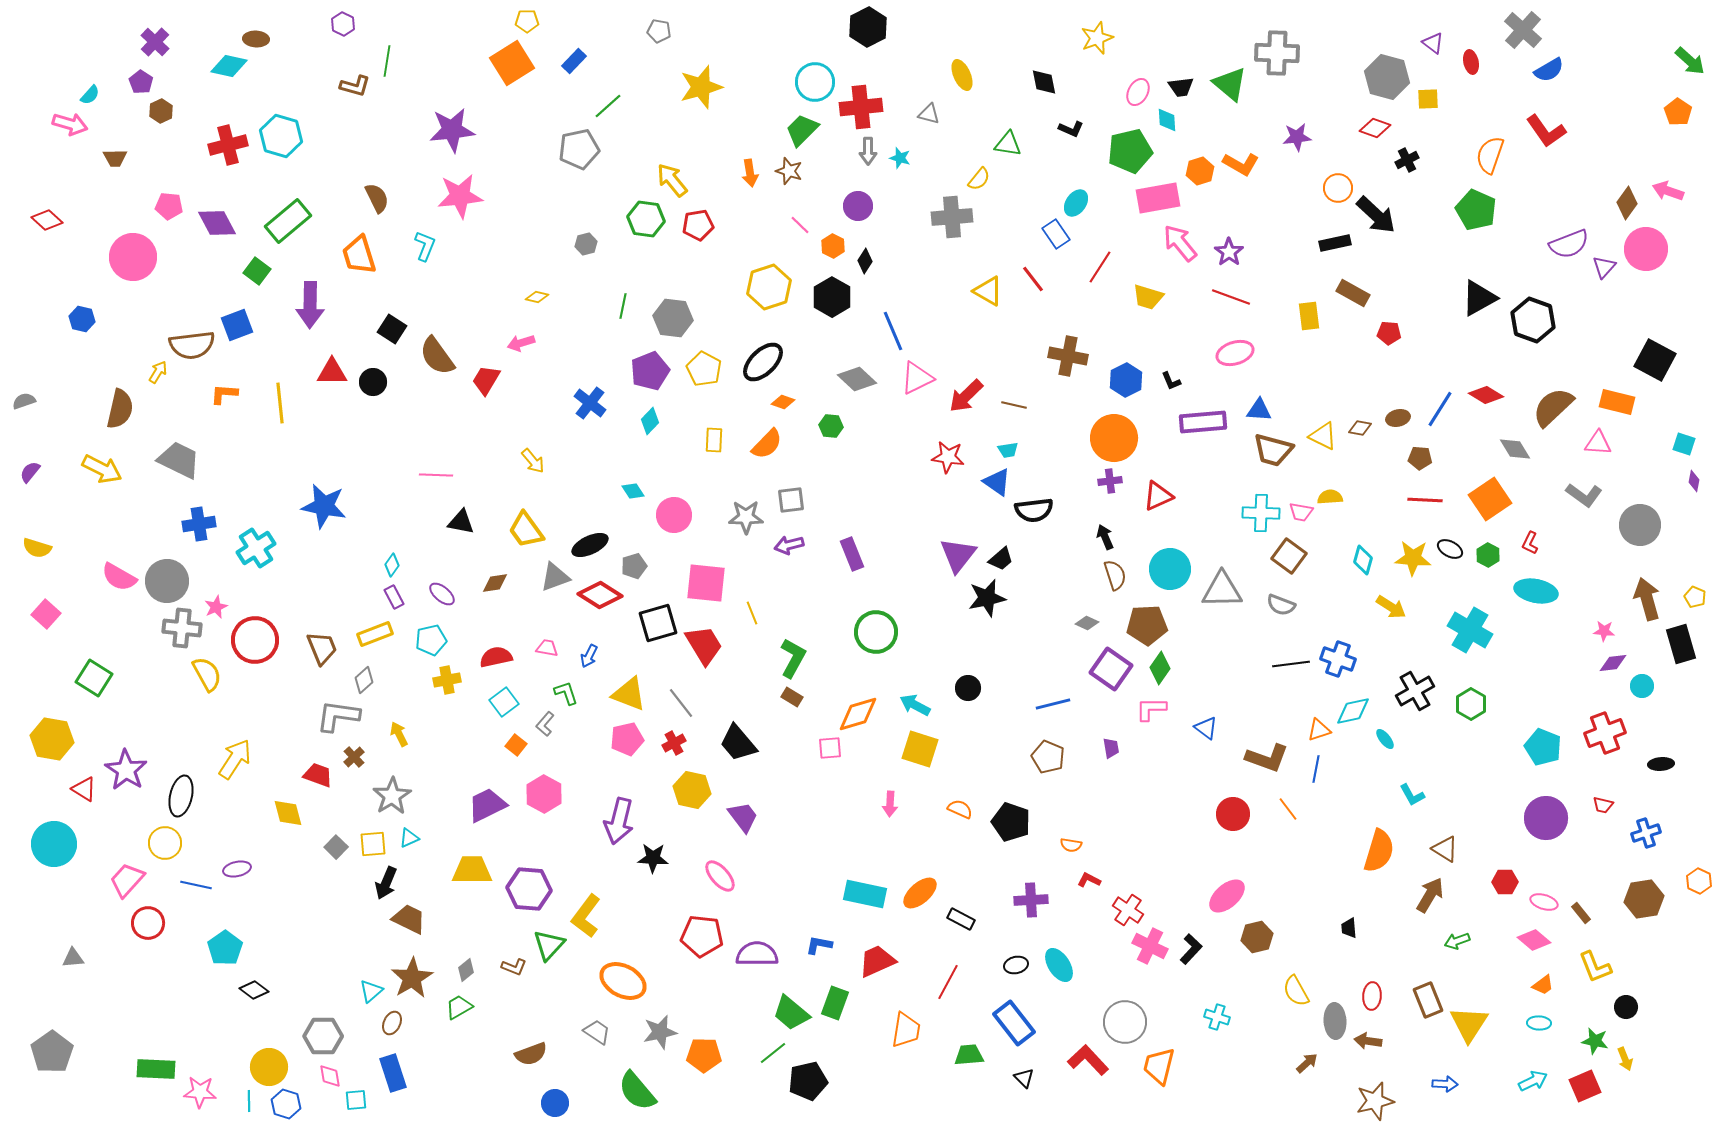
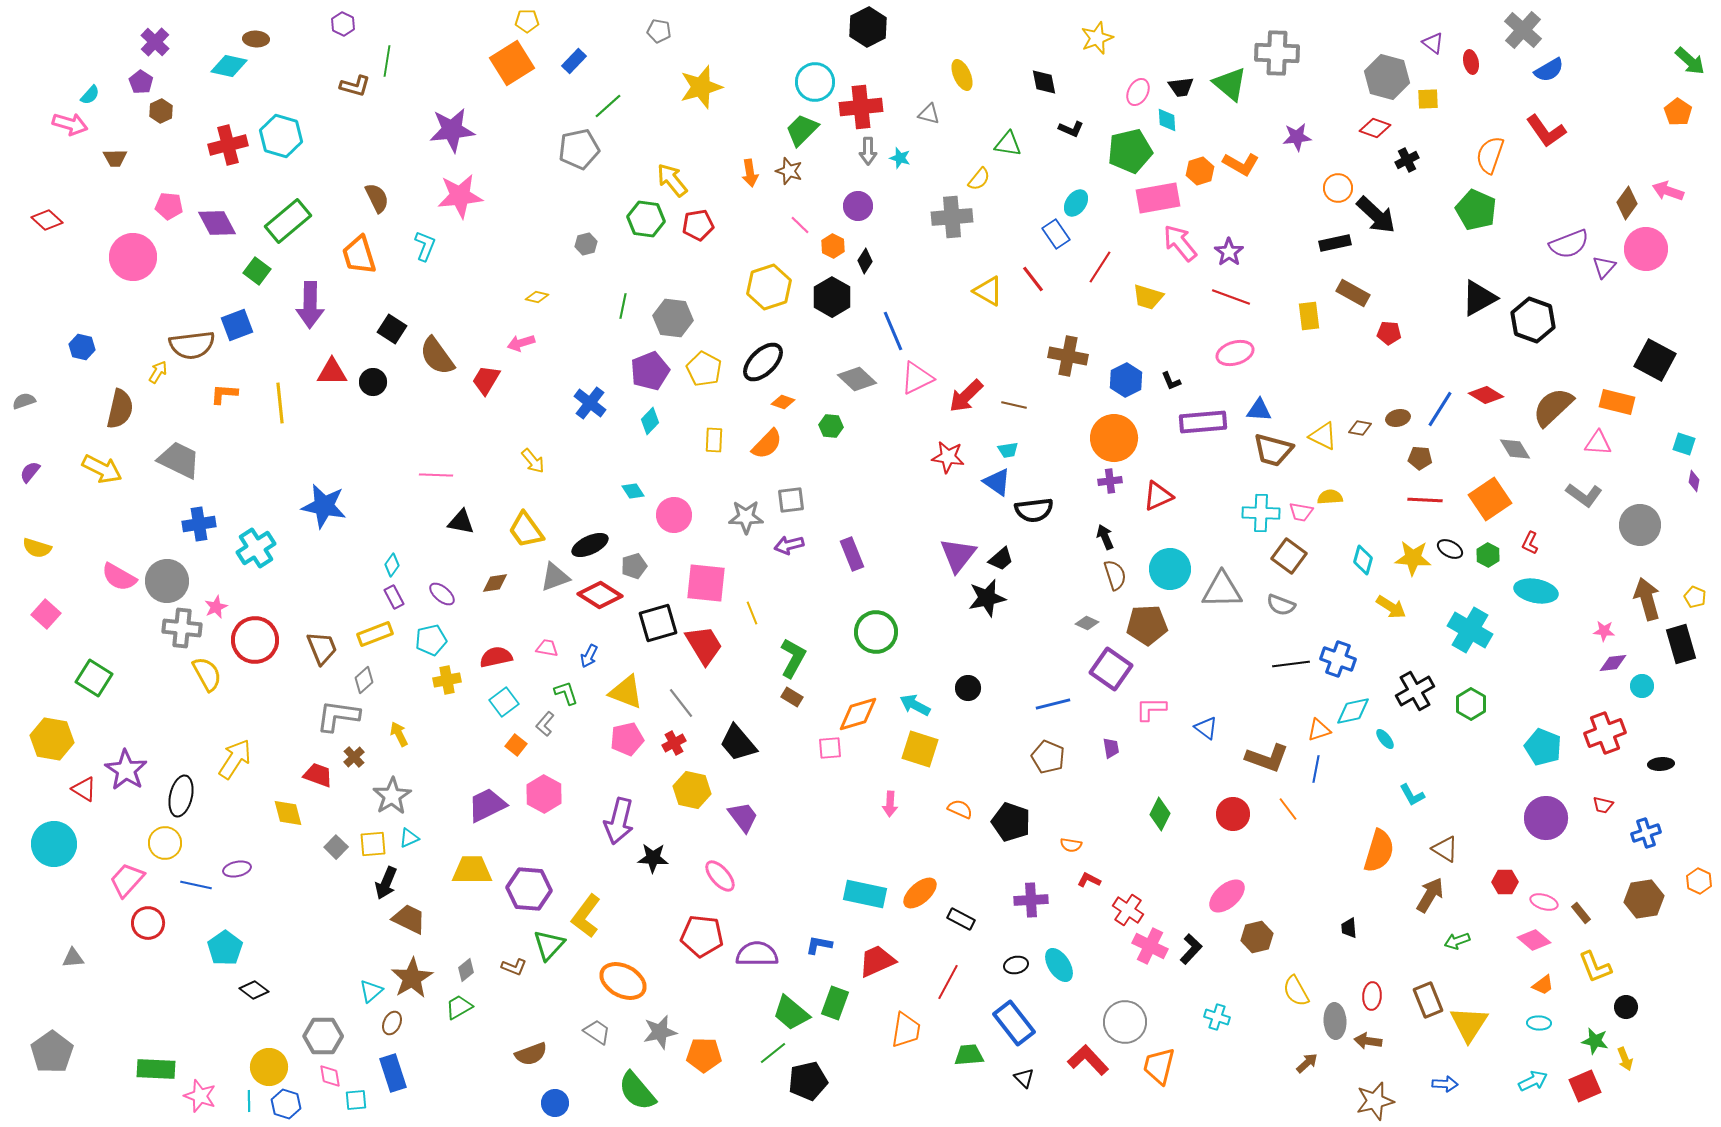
blue hexagon at (82, 319): moved 28 px down
green diamond at (1160, 668): moved 146 px down; rotated 8 degrees counterclockwise
yellow triangle at (629, 694): moved 3 px left, 2 px up
pink star at (200, 1092): moved 4 px down; rotated 16 degrees clockwise
